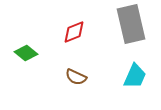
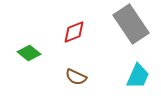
gray rectangle: rotated 21 degrees counterclockwise
green diamond: moved 3 px right
cyan trapezoid: moved 3 px right
